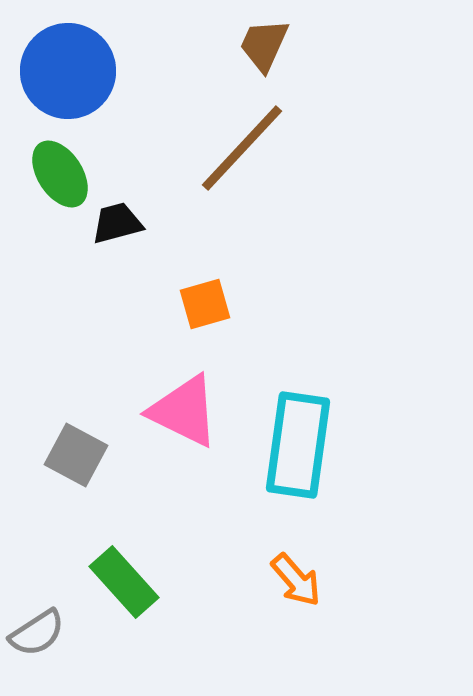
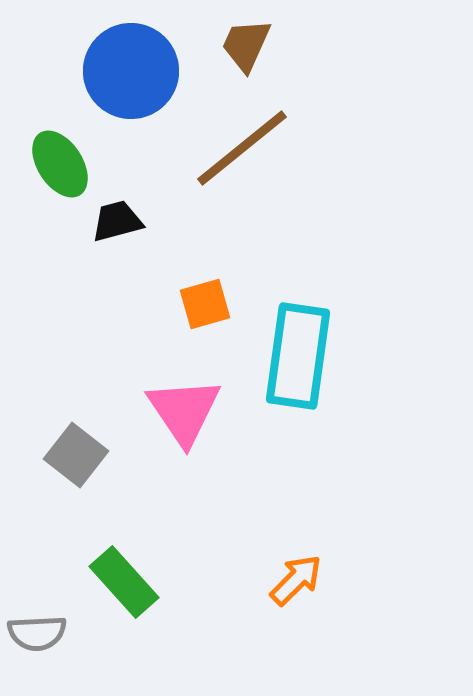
brown trapezoid: moved 18 px left
blue circle: moved 63 px right
brown line: rotated 8 degrees clockwise
green ellipse: moved 10 px up
black trapezoid: moved 2 px up
pink triangle: rotated 30 degrees clockwise
cyan rectangle: moved 89 px up
gray square: rotated 10 degrees clockwise
orange arrow: rotated 94 degrees counterclockwise
gray semicircle: rotated 30 degrees clockwise
